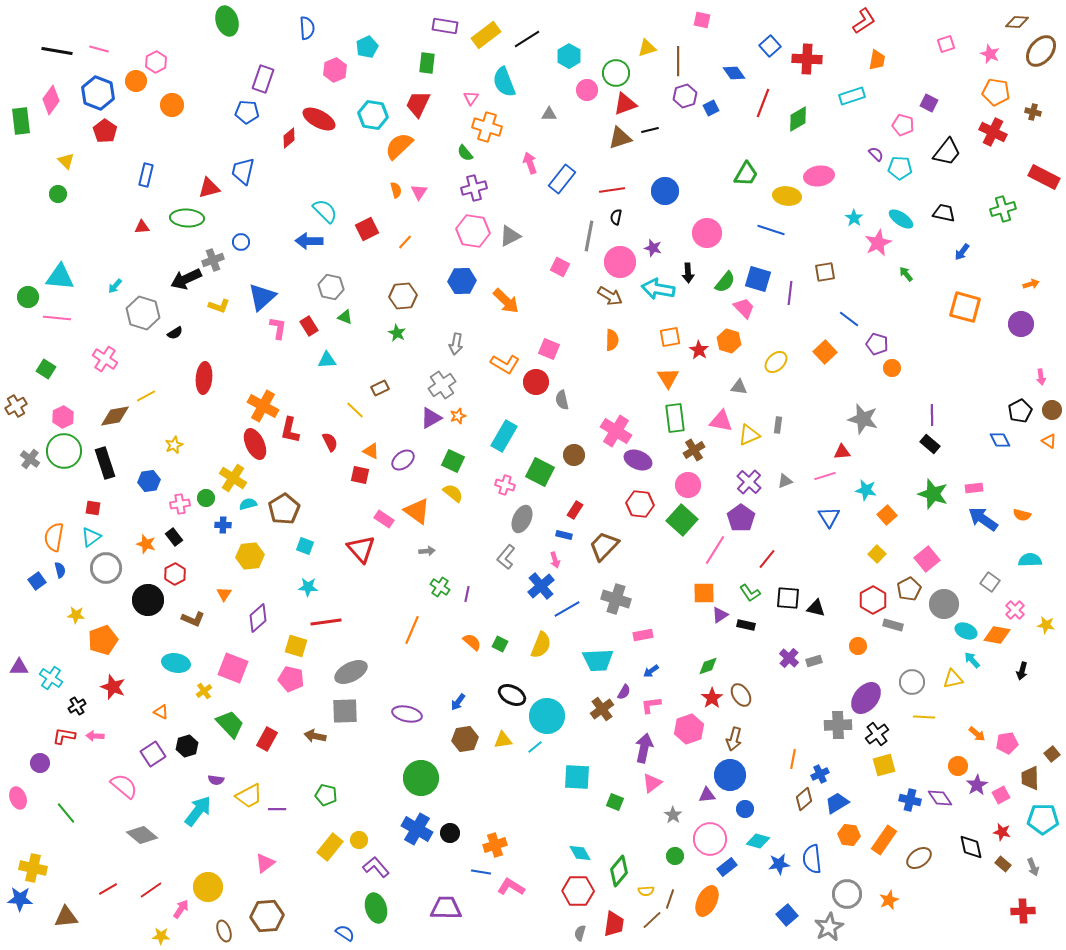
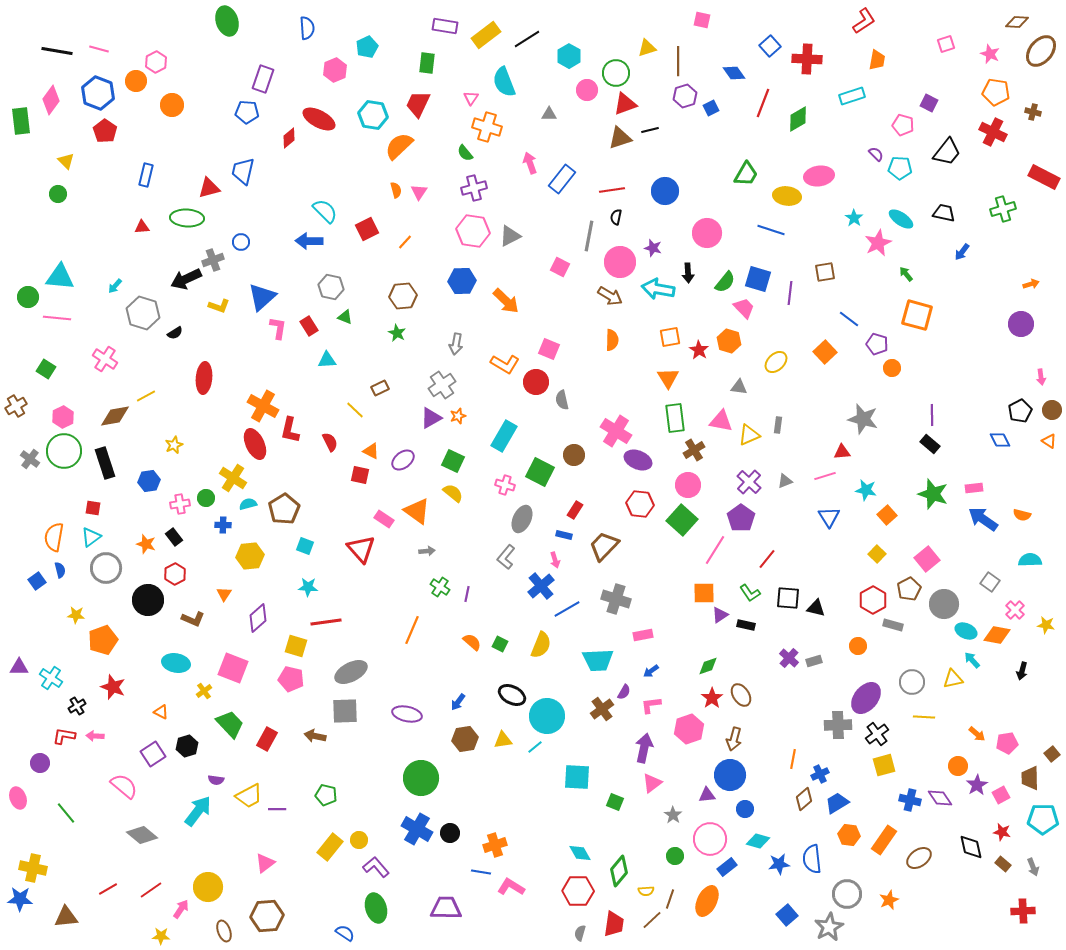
orange square at (965, 307): moved 48 px left, 8 px down
